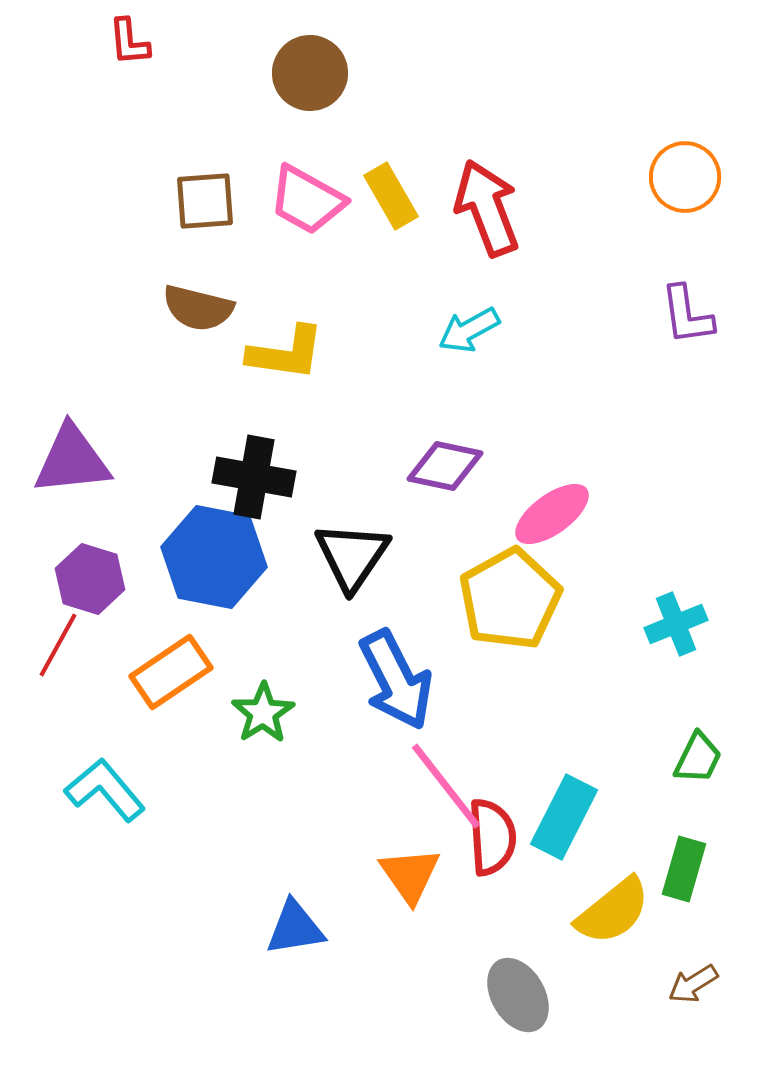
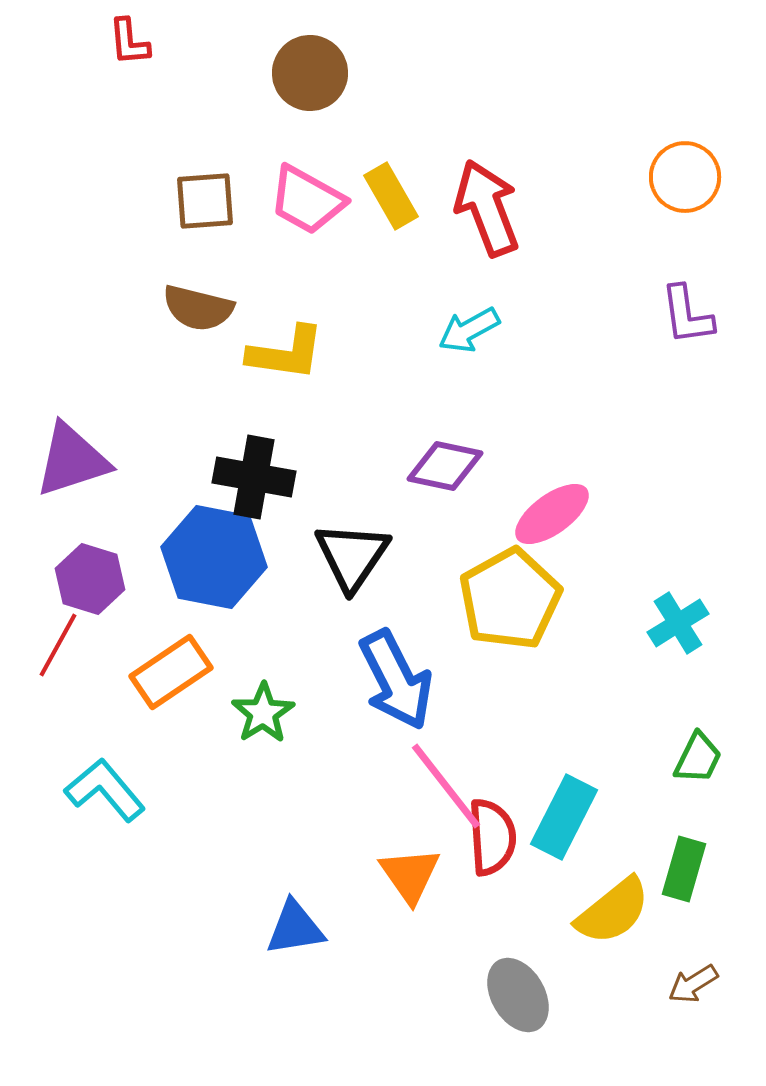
purple triangle: rotated 12 degrees counterclockwise
cyan cross: moved 2 px right, 1 px up; rotated 10 degrees counterclockwise
